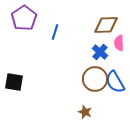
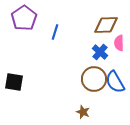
brown circle: moved 1 px left
brown star: moved 2 px left
